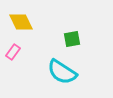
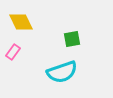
cyan semicircle: rotated 52 degrees counterclockwise
